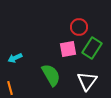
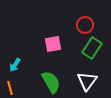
red circle: moved 6 px right, 2 px up
pink square: moved 15 px left, 5 px up
cyan arrow: moved 7 px down; rotated 32 degrees counterclockwise
green semicircle: moved 7 px down
